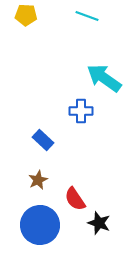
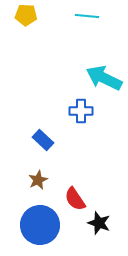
cyan line: rotated 15 degrees counterclockwise
cyan arrow: rotated 9 degrees counterclockwise
